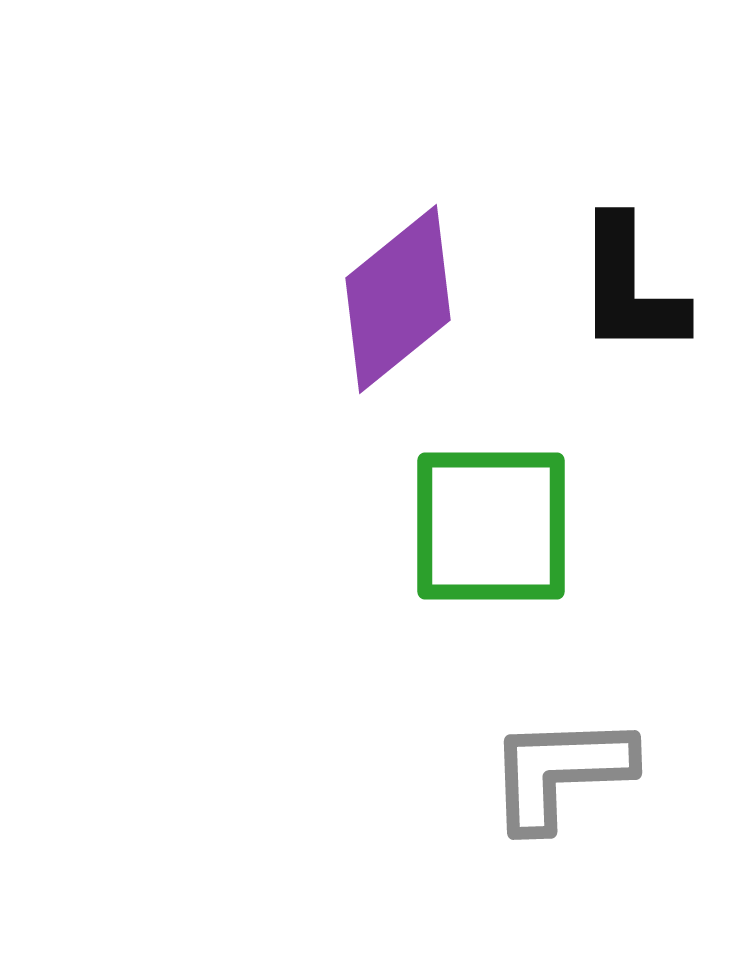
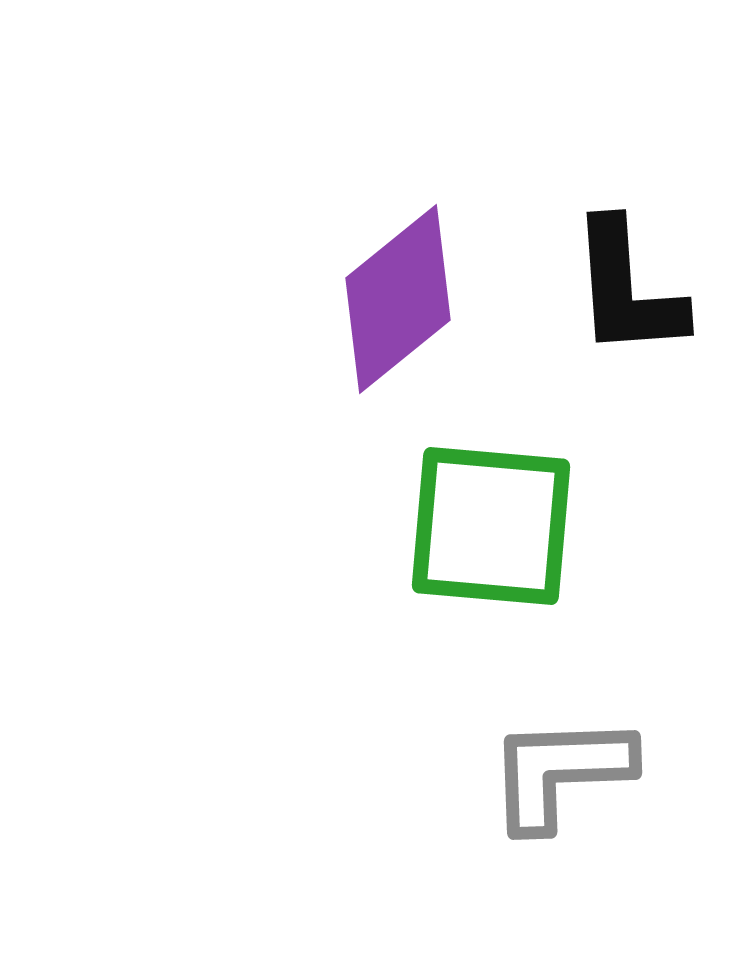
black L-shape: moved 3 px left, 2 px down; rotated 4 degrees counterclockwise
green square: rotated 5 degrees clockwise
